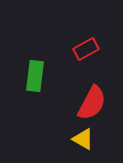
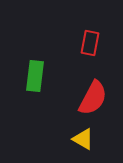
red rectangle: moved 4 px right, 6 px up; rotated 50 degrees counterclockwise
red semicircle: moved 1 px right, 5 px up
